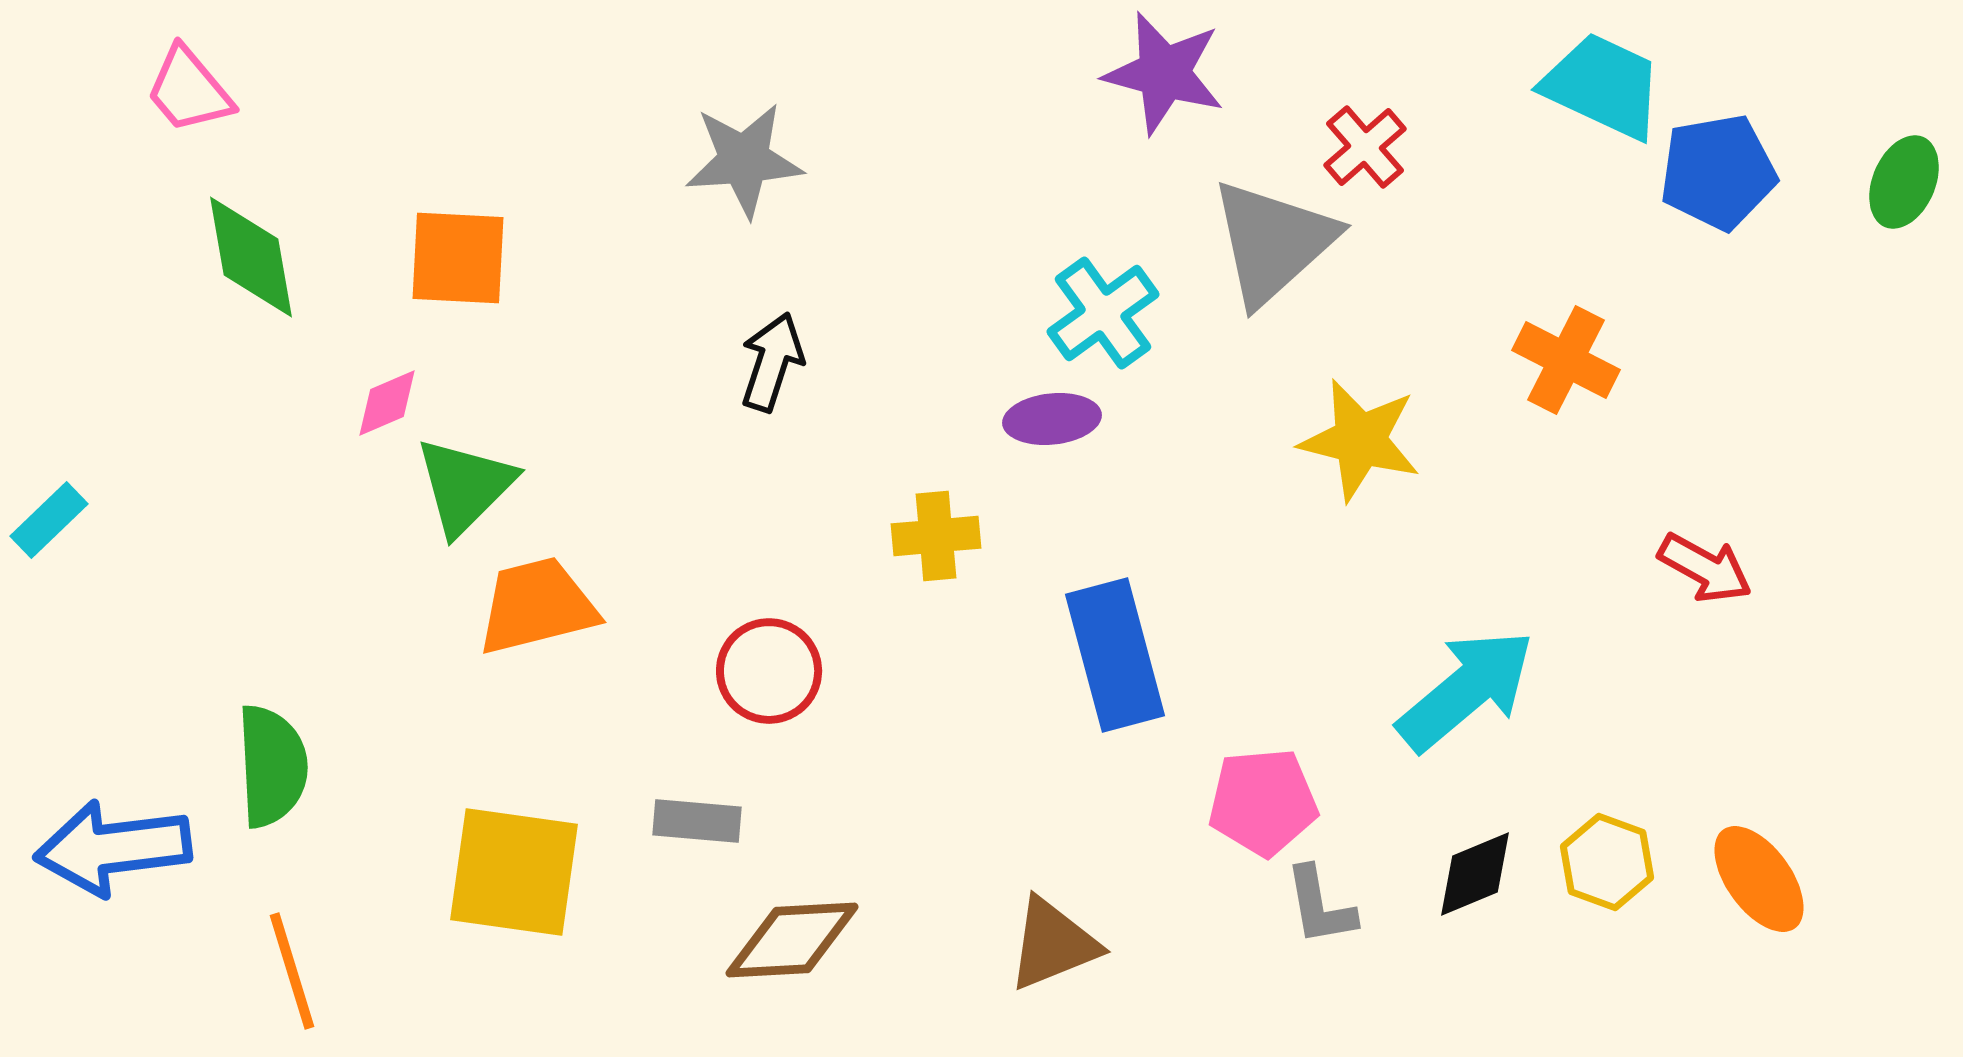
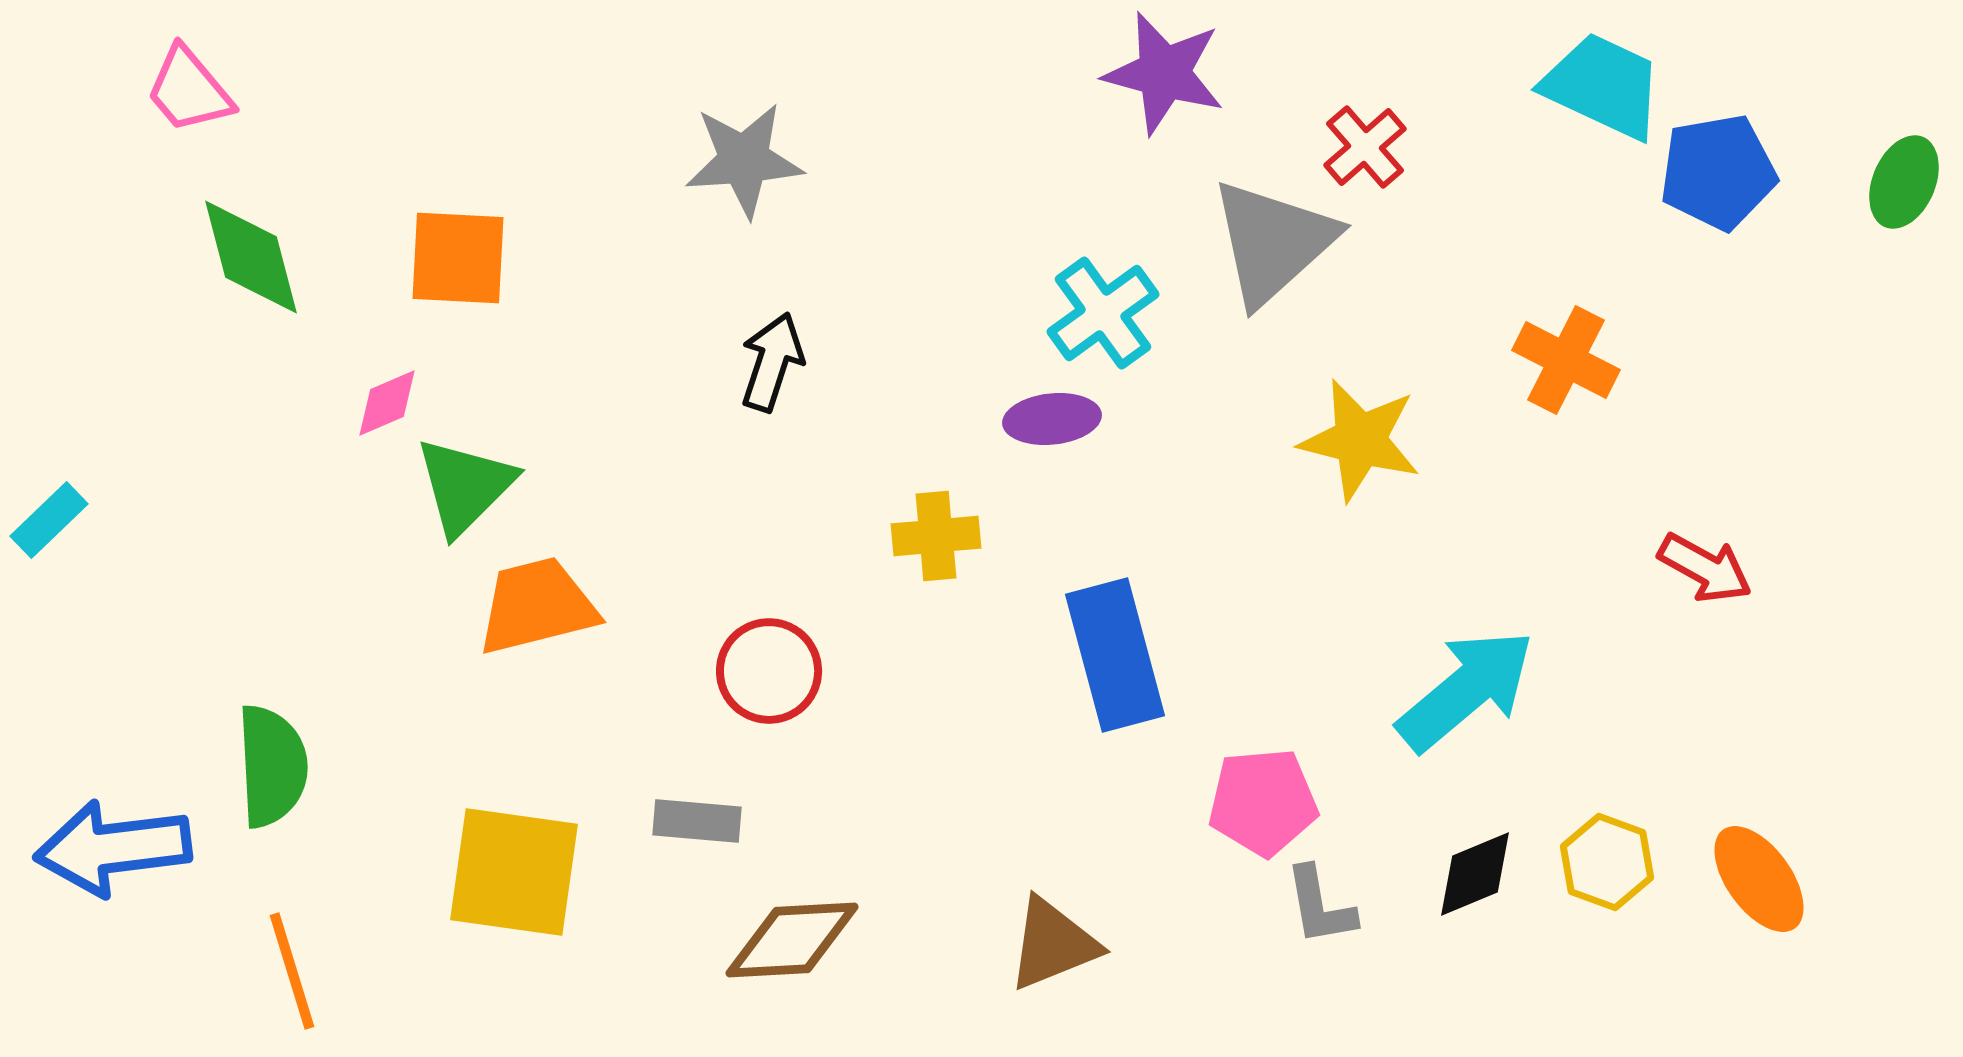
green diamond: rotated 5 degrees counterclockwise
